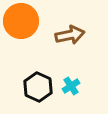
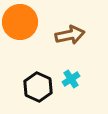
orange circle: moved 1 px left, 1 px down
cyan cross: moved 7 px up
